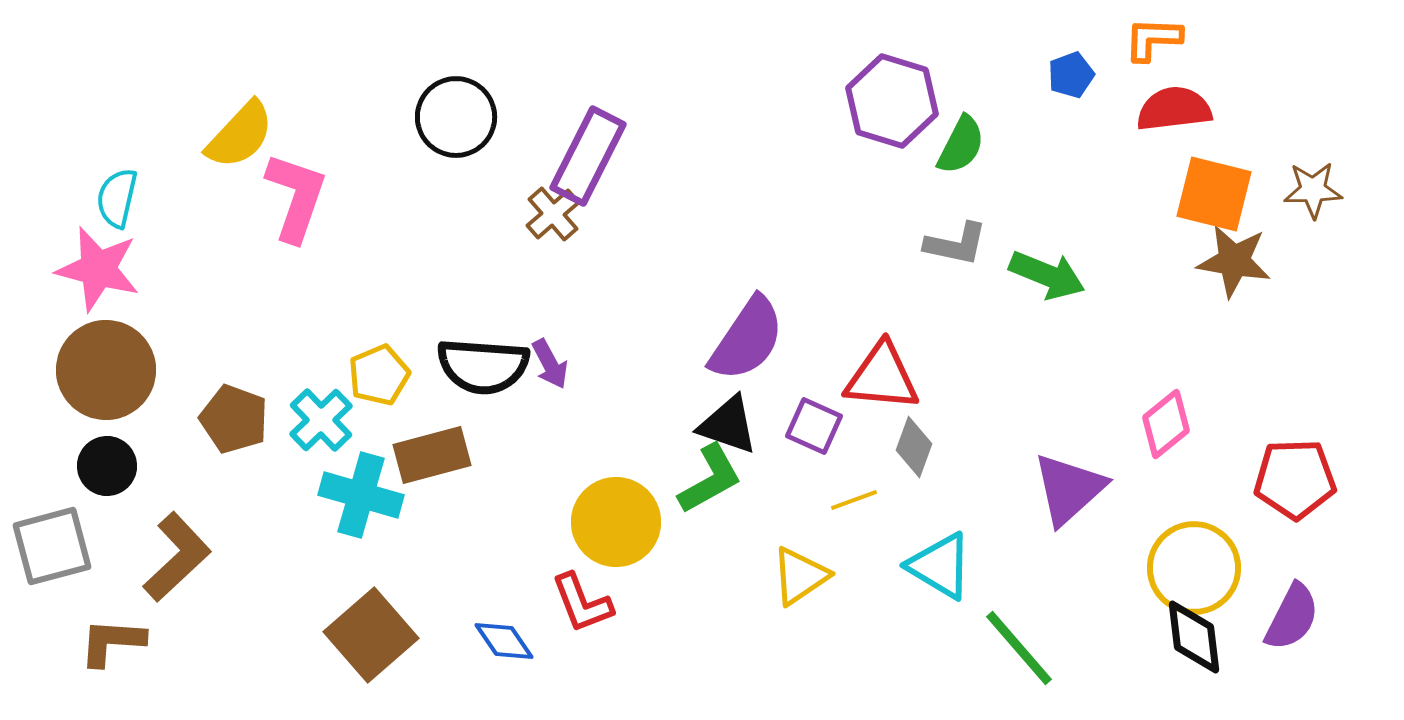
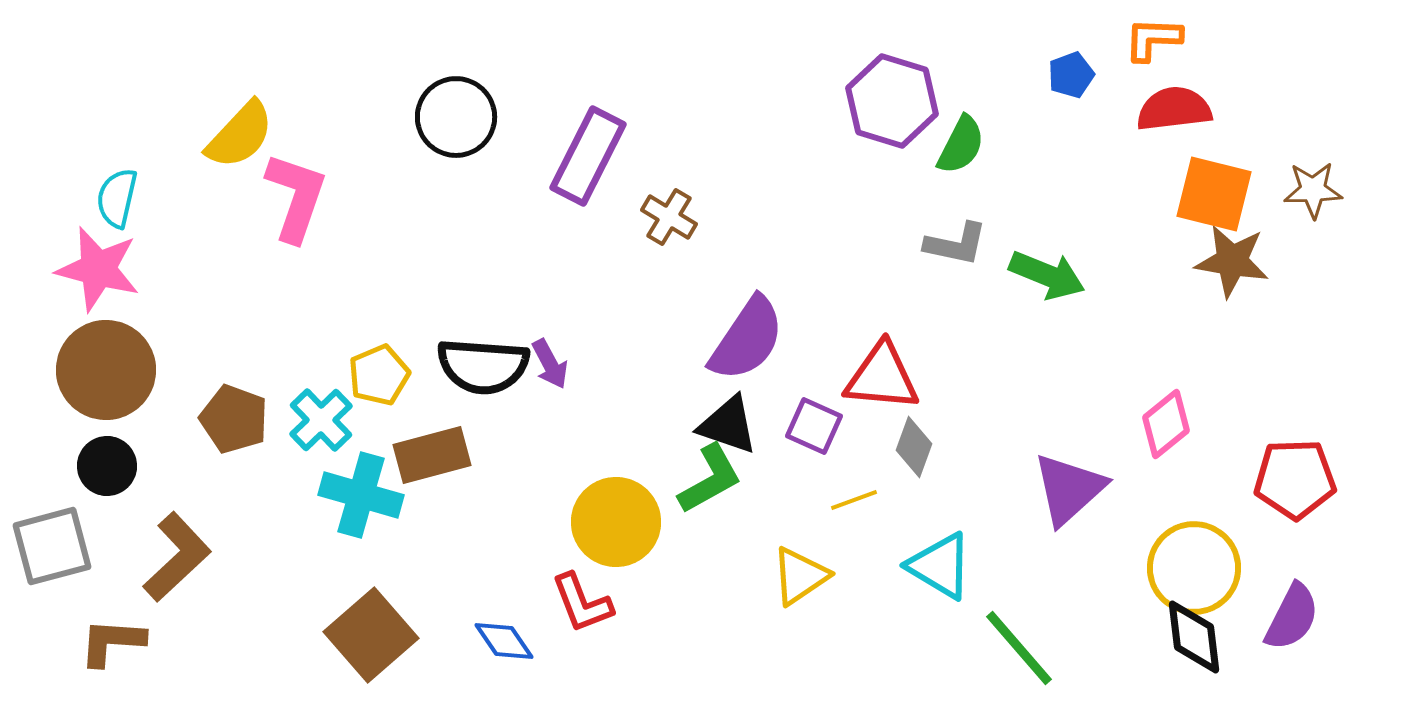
brown cross at (553, 214): moved 116 px right, 3 px down; rotated 18 degrees counterclockwise
brown star at (1234, 261): moved 2 px left
